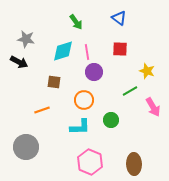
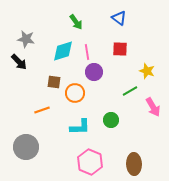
black arrow: rotated 18 degrees clockwise
orange circle: moved 9 px left, 7 px up
